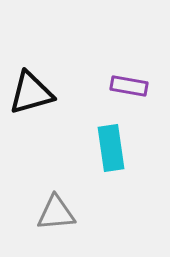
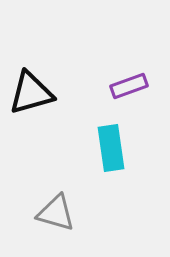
purple rectangle: rotated 30 degrees counterclockwise
gray triangle: rotated 21 degrees clockwise
